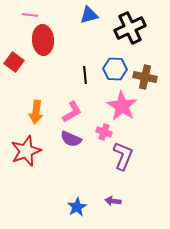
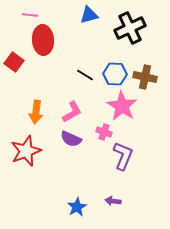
blue hexagon: moved 5 px down
black line: rotated 54 degrees counterclockwise
